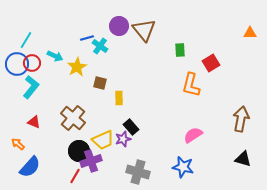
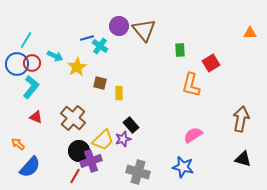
yellow rectangle: moved 5 px up
red triangle: moved 2 px right, 5 px up
black rectangle: moved 2 px up
yellow trapezoid: rotated 20 degrees counterclockwise
